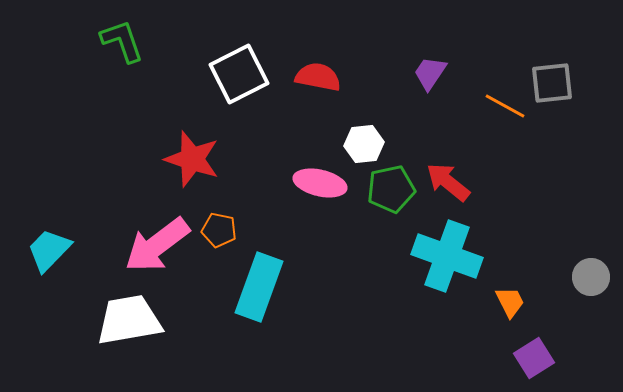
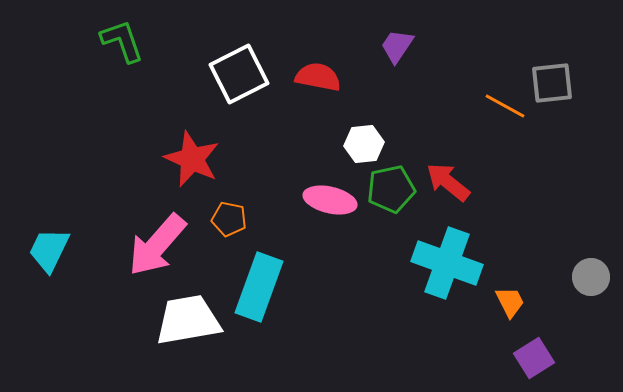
purple trapezoid: moved 33 px left, 27 px up
red star: rotated 6 degrees clockwise
pink ellipse: moved 10 px right, 17 px down
orange pentagon: moved 10 px right, 11 px up
pink arrow: rotated 12 degrees counterclockwise
cyan trapezoid: rotated 18 degrees counterclockwise
cyan cross: moved 7 px down
white trapezoid: moved 59 px right
